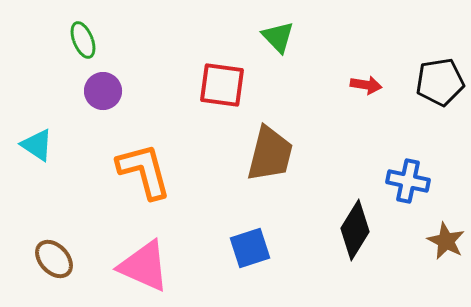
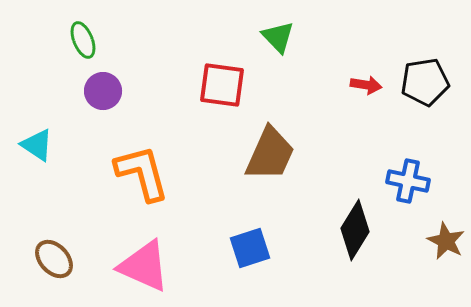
black pentagon: moved 15 px left
brown trapezoid: rotated 10 degrees clockwise
orange L-shape: moved 2 px left, 2 px down
